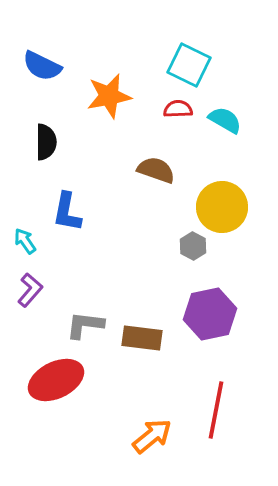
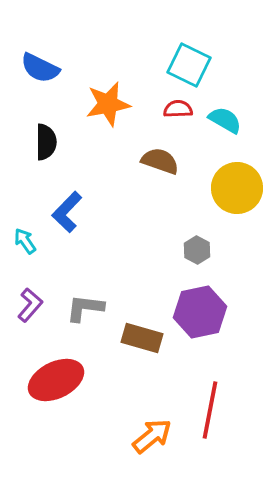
blue semicircle: moved 2 px left, 2 px down
orange star: moved 1 px left, 8 px down
brown semicircle: moved 4 px right, 9 px up
yellow circle: moved 15 px right, 19 px up
blue L-shape: rotated 33 degrees clockwise
gray hexagon: moved 4 px right, 4 px down
purple L-shape: moved 15 px down
purple hexagon: moved 10 px left, 2 px up
gray L-shape: moved 17 px up
brown rectangle: rotated 9 degrees clockwise
red line: moved 6 px left
